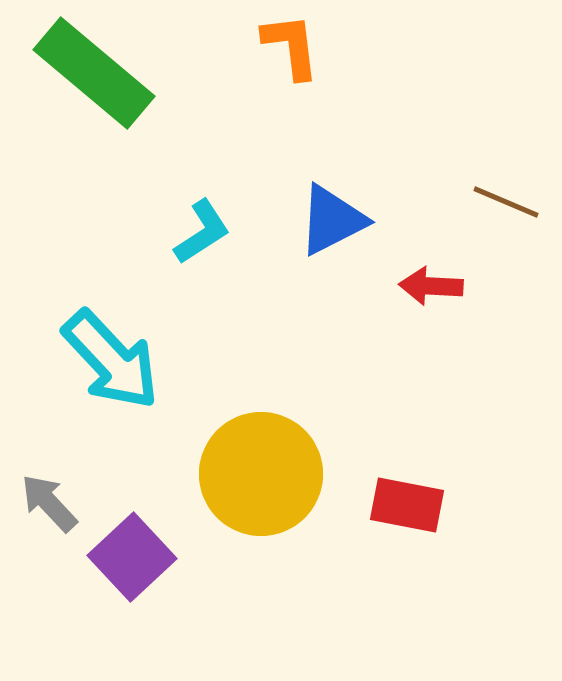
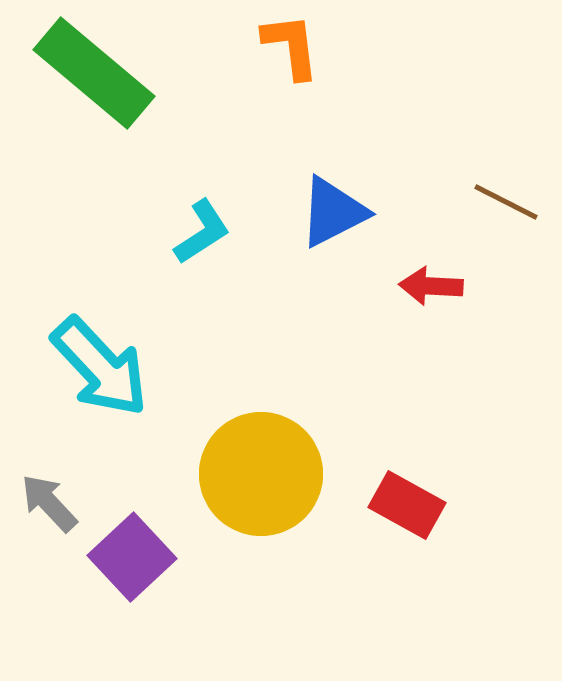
brown line: rotated 4 degrees clockwise
blue triangle: moved 1 px right, 8 px up
cyan arrow: moved 11 px left, 7 px down
red rectangle: rotated 18 degrees clockwise
